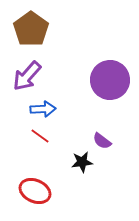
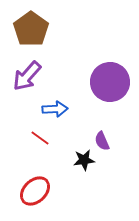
purple circle: moved 2 px down
blue arrow: moved 12 px right
red line: moved 2 px down
purple semicircle: rotated 30 degrees clockwise
black star: moved 2 px right, 2 px up
red ellipse: rotated 68 degrees counterclockwise
